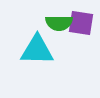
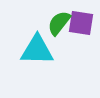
green semicircle: rotated 128 degrees clockwise
